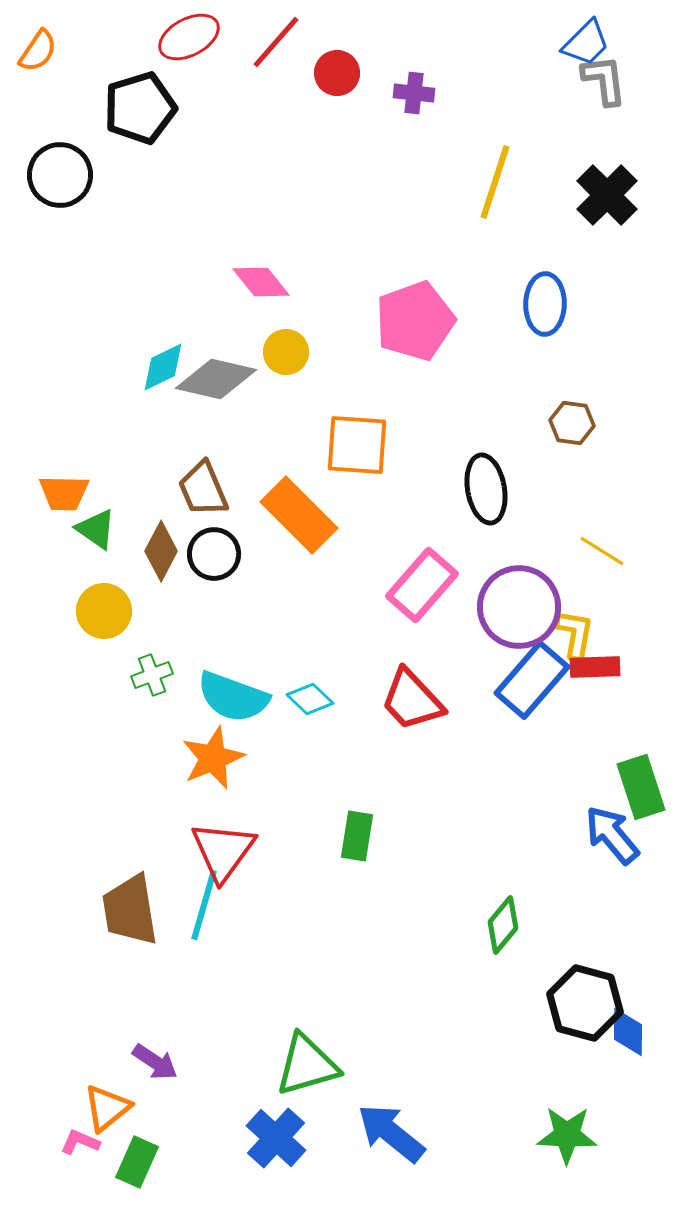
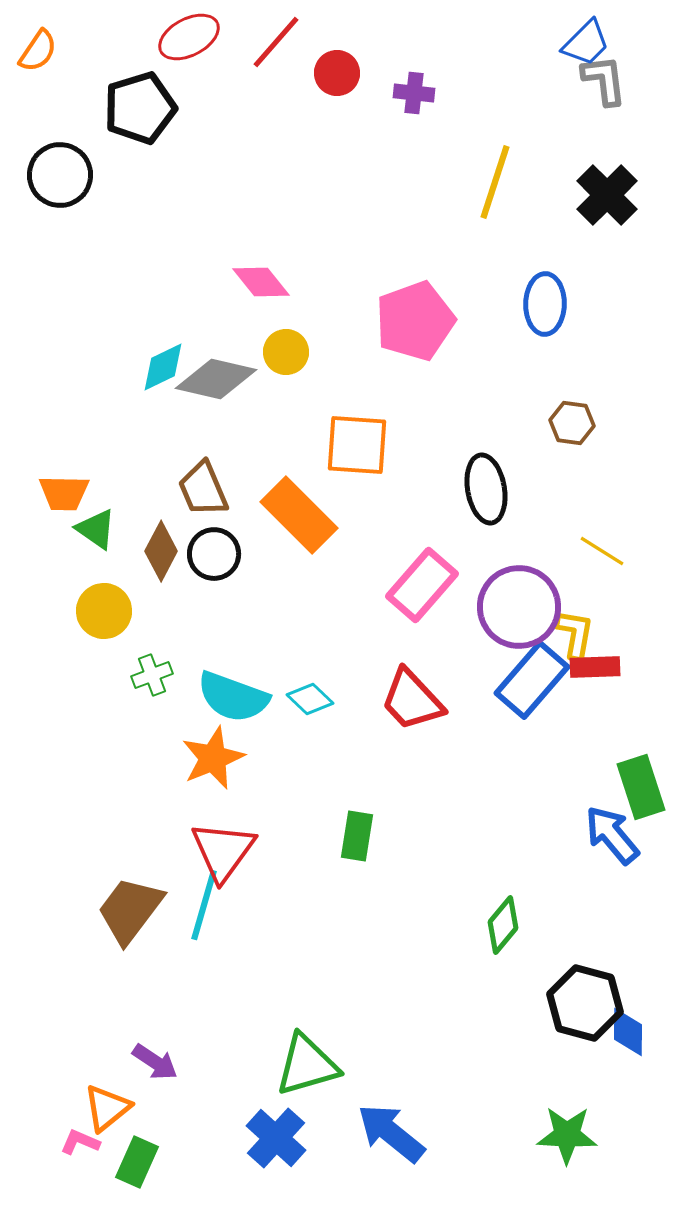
brown trapezoid at (130, 910): rotated 46 degrees clockwise
